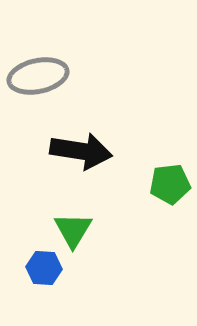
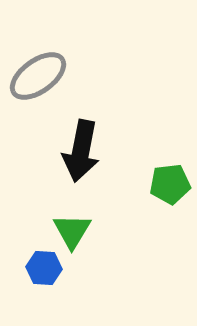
gray ellipse: rotated 24 degrees counterclockwise
black arrow: rotated 92 degrees clockwise
green triangle: moved 1 px left, 1 px down
